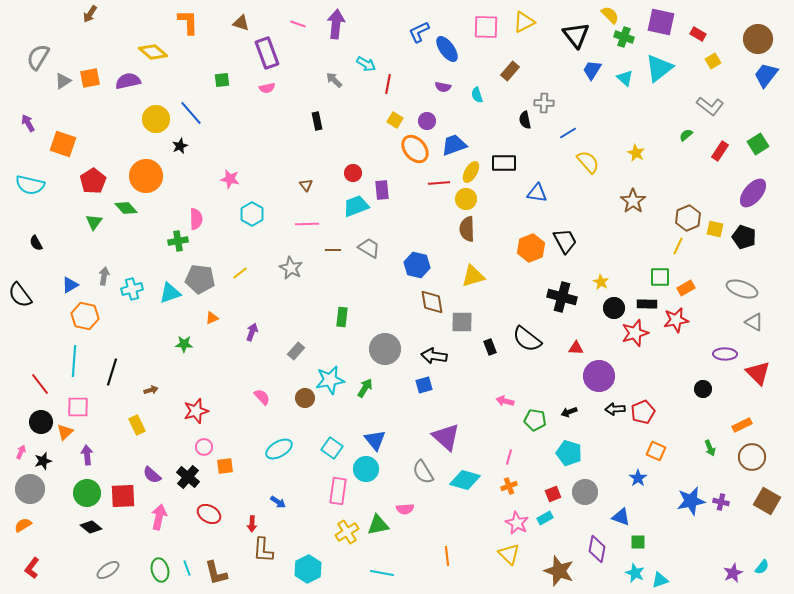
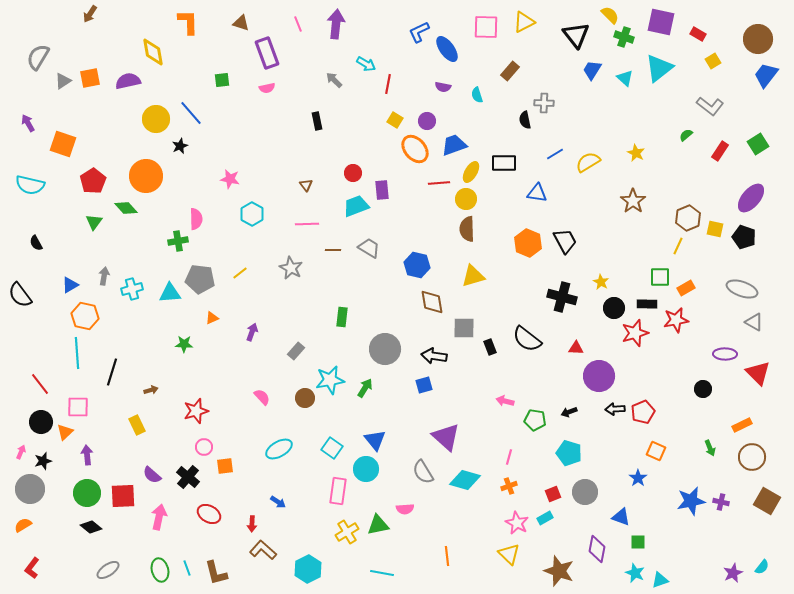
pink line at (298, 24): rotated 49 degrees clockwise
yellow diamond at (153, 52): rotated 40 degrees clockwise
blue line at (568, 133): moved 13 px left, 21 px down
yellow semicircle at (588, 162): rotated 80 degrees counterclockwise
purple ellipse at (753, 193): moved 2 px left, 5 px down
orange hexagon at (531, 248): moved 3 px left, 5 px up; rotated 16 degrees counterclockwise
cyan triangle at (170, 293): rotated 15 degrees clockwise
gray square at (462, 322): moved 2 px right, 6 px down
cyan line at (74, 361): moved 3 px right, 8 px up; rotated 8 degrees counterclockwise
brown L-shape at (263, 550): rotated 128 degrees clockwise
